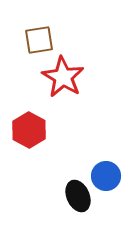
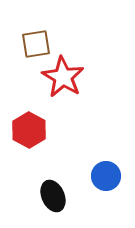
brown square: moved 3 px left, 4 px down
black ellipse: moved 25 px left
